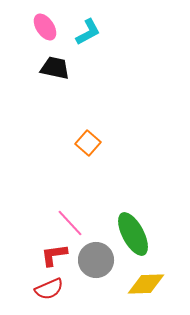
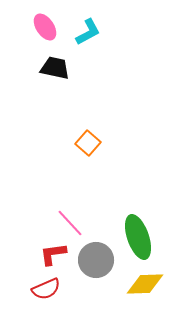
green ellipse: moved 5 px right, 3 px down; rotated 9 degrees clockwise
red L-shape: moved 1 px left, 1 px up
yellow diamond: moved 1 px left
red semicircle: moved 3 px left
